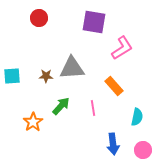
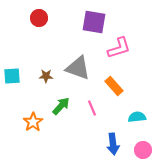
pink L-shape: moved 3 px left; rotated 15 degrees clockwise
gray triangle: moved 6 px right; rotated 24 degrees clockwise
pink line: moved 1 px left; rotated 14 degrees counterclockwise
cyan semicircle: rotated 108 degrees counterclockwise
